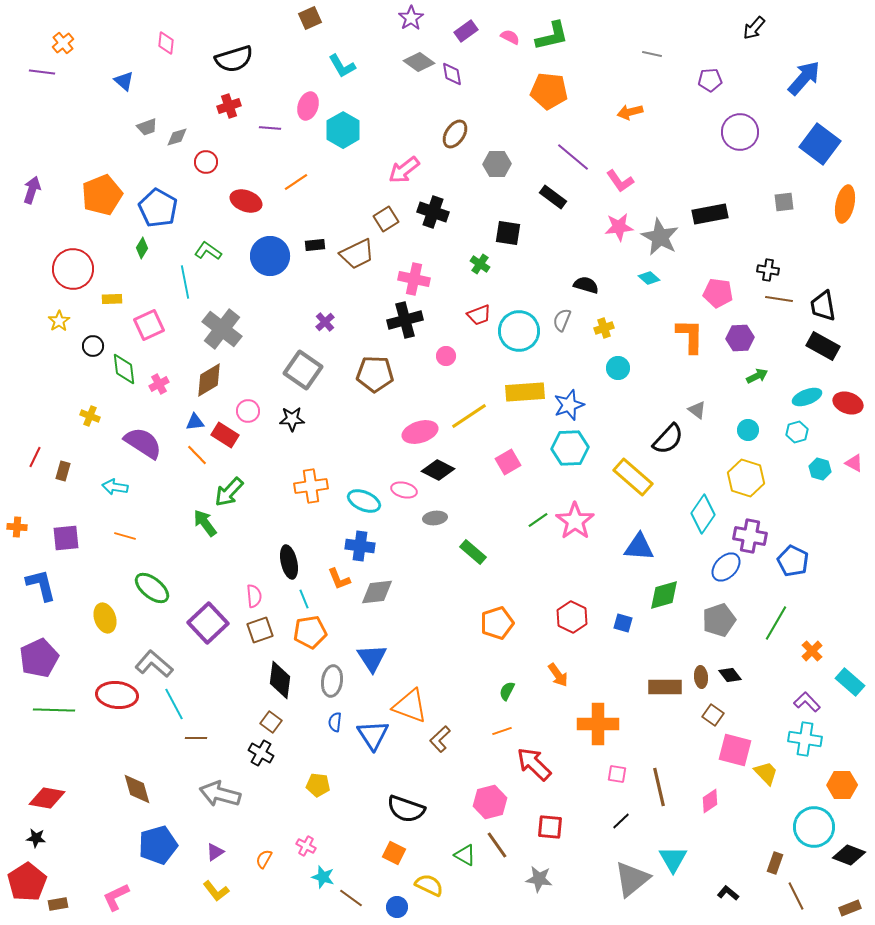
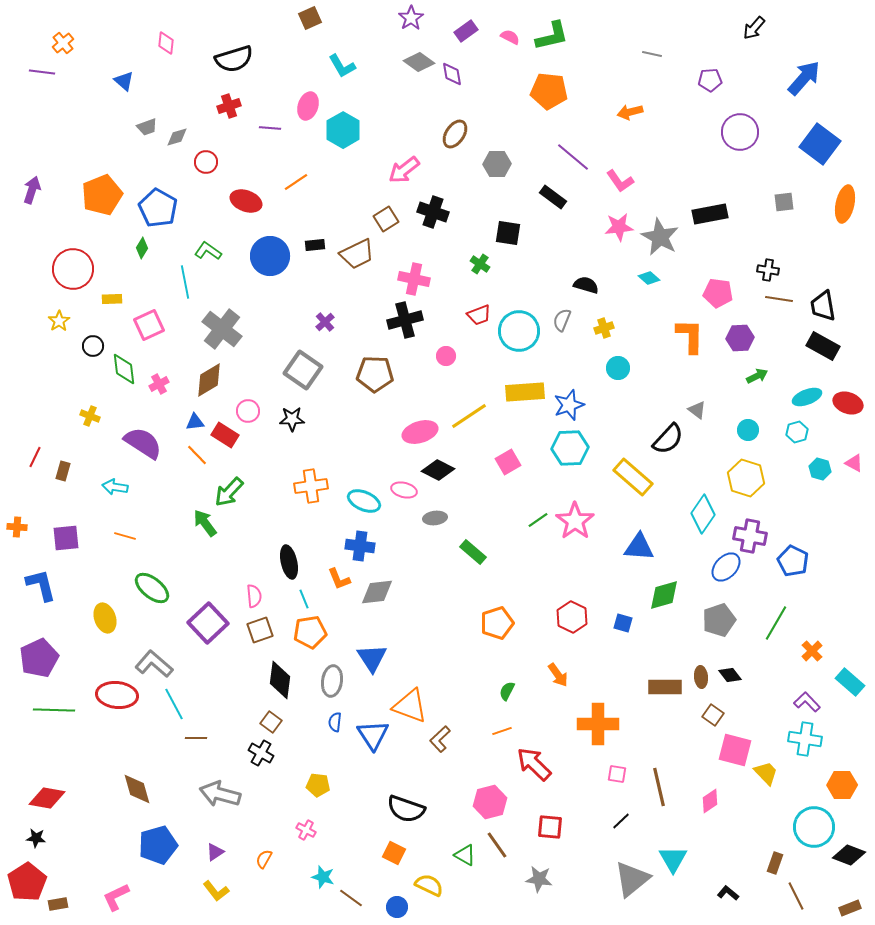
pink cross at (306, 846): moved 16 px up
